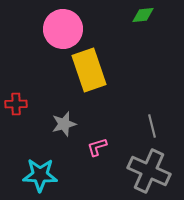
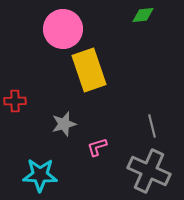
red cross: moved 1 px left, 3 px up
